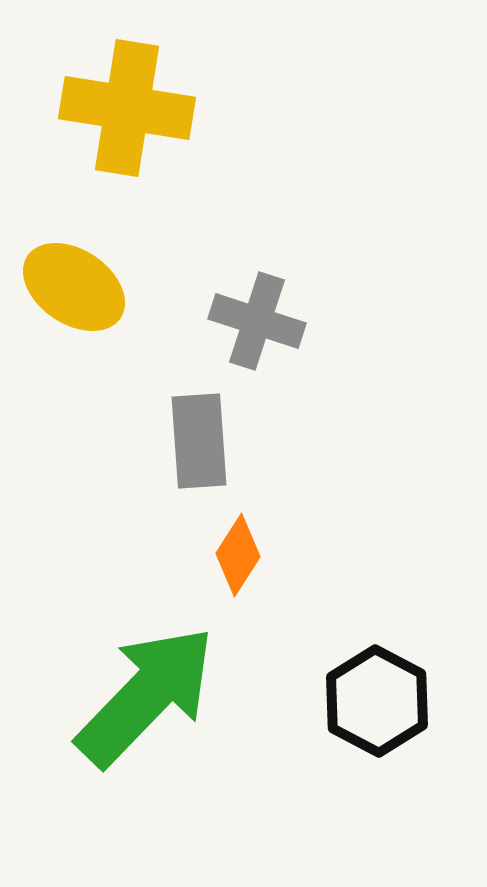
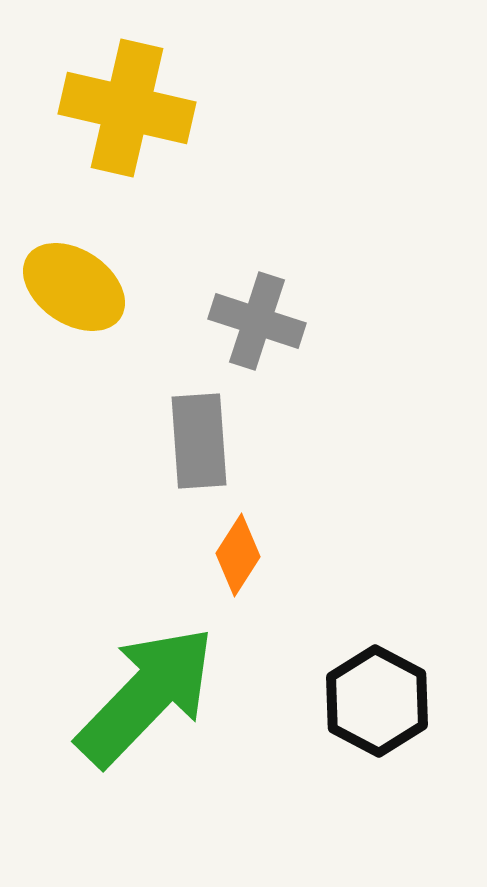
yellow cross: rotated 4 degrees clockwise
